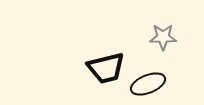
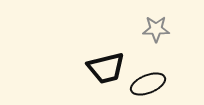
gray star: moved 7 px left, 8 px up
